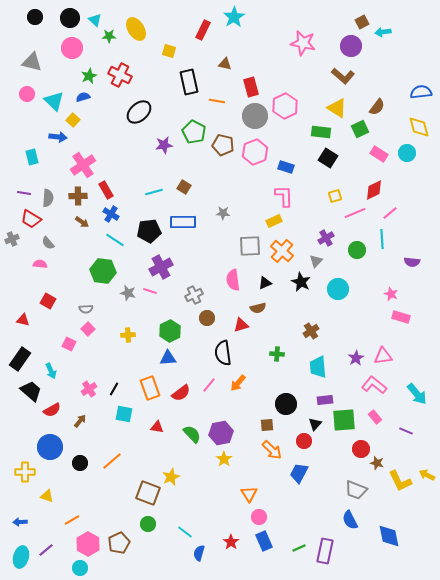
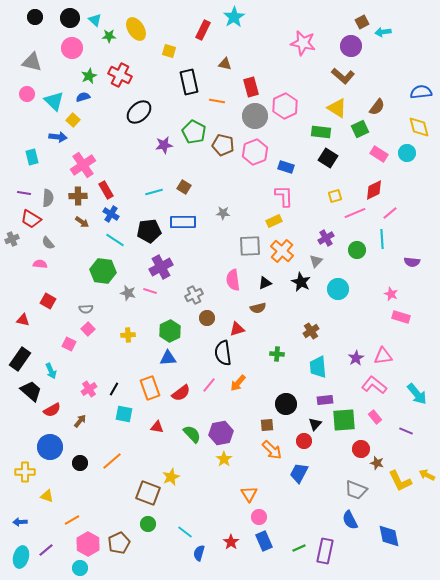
red triangle at (241, 325): moved 4 px left, 4 px down
